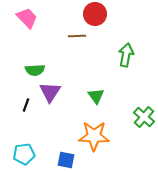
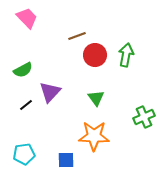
red circle: moved 41 px down
brown line: rotated 18 degrees counterclockwise
green semicircle: moved 12 px left; rotated 24 degrees counterclockwise
purple triangle: rotated 10 degrees clockwise
green triangle: moved 2 px down
black line: rotated 32 degrees clockwise
green cross: rotated 25 degrees clockwise
blue square: rotated 12 degrees counterclockwise
